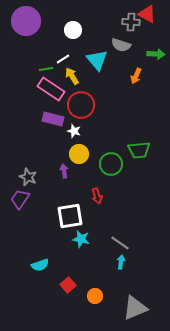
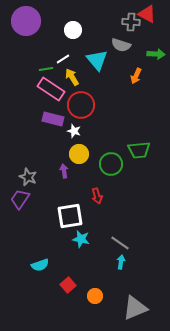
yellow arrow: moved 1 px down
